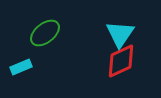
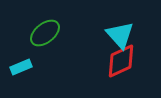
cyan triangle: moved 1 px down; rotated 16 degrees counterclockwise
